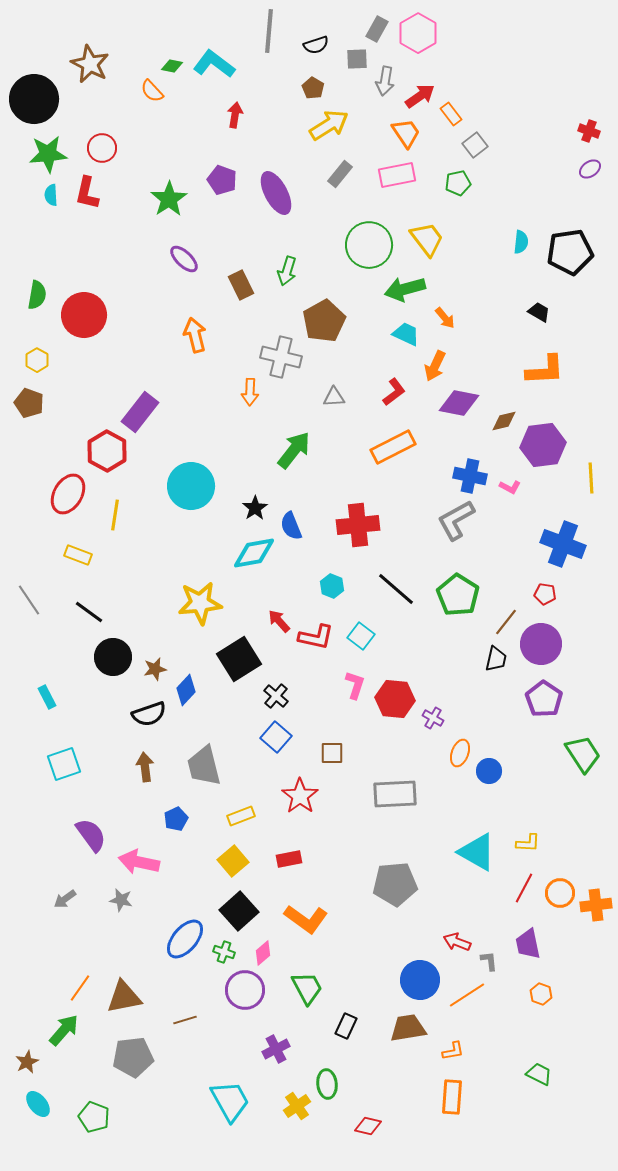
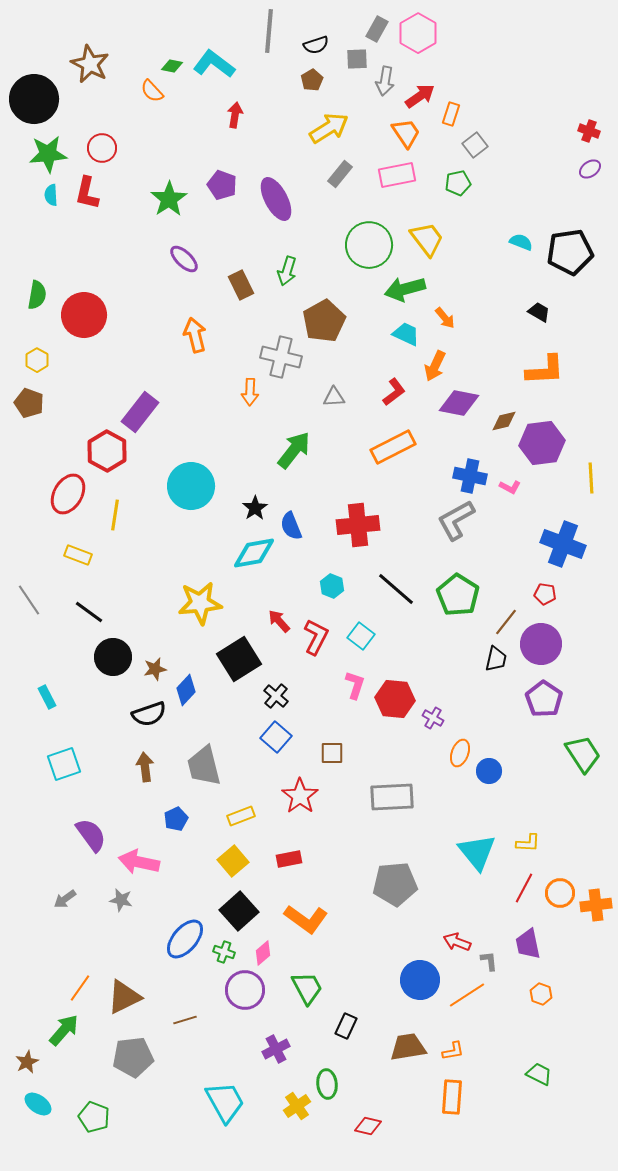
brown pentagon at (313, 88): moved 1 px left, 8 px up; rotated 10 degrees clockwise
orange rectangle at (451, 114): rotated 55 degrees clockwise
yellow arrow at (329, 125): moved 3 px down
purple pentagon at (222, 180): moved 5 px down
purple ellipse at (276, 193): moved 6 px down
cyan semicircle at (521, 242): rotated 75 degrees counterclockwise
purple hexagon at (543, 445): moved 1 px left, 2 px up
red L-shape at (316, 637): rotated 75 degrees counterclockwise
gray rectangle at (395, 794): moved 3 px left, 3 px down
cyan triangle at (477, 852): rotated 21 degrees clockwise
brown triangle at (124, 997): rotated 15 degrees counterclockwise
brown trapezoid at (408, 1028): moved 19 px down
cyan trapezoid at (230, 1101): moved 5 px left, 1 px down
cyan ellipse at (38, 1104): rotated 16 degrees counterclockwise
